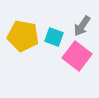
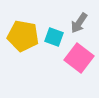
gray arrow: moved 3 px left, 3 px up
pink square: moved 2 px right, 2 px down
